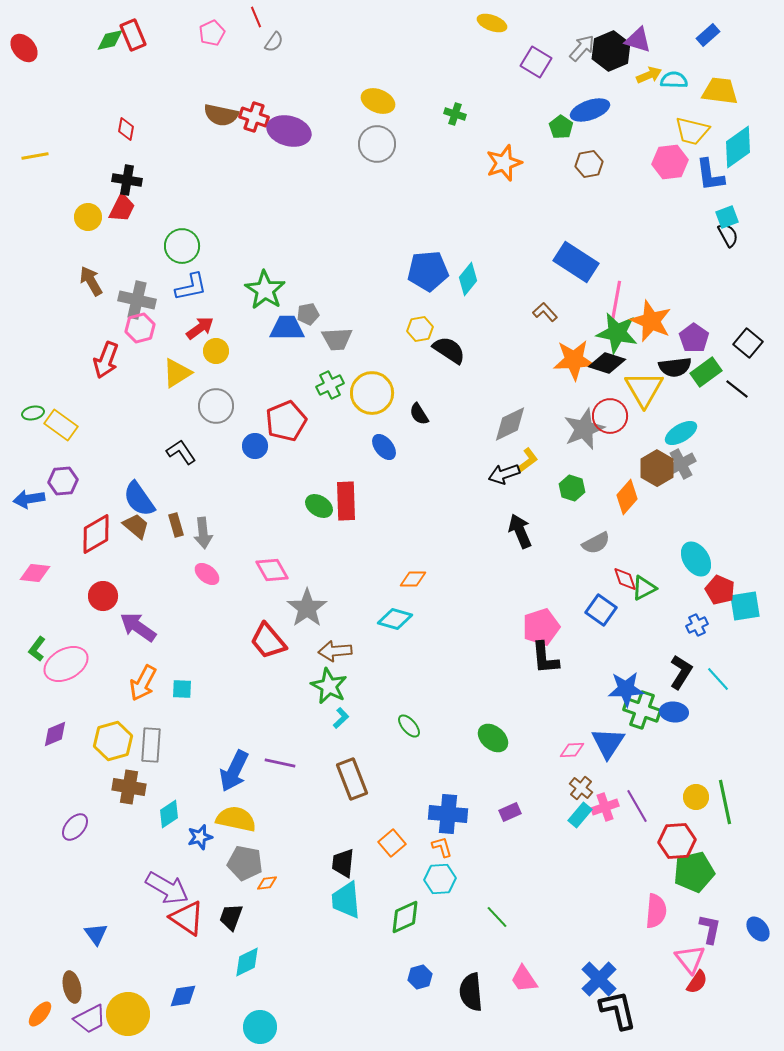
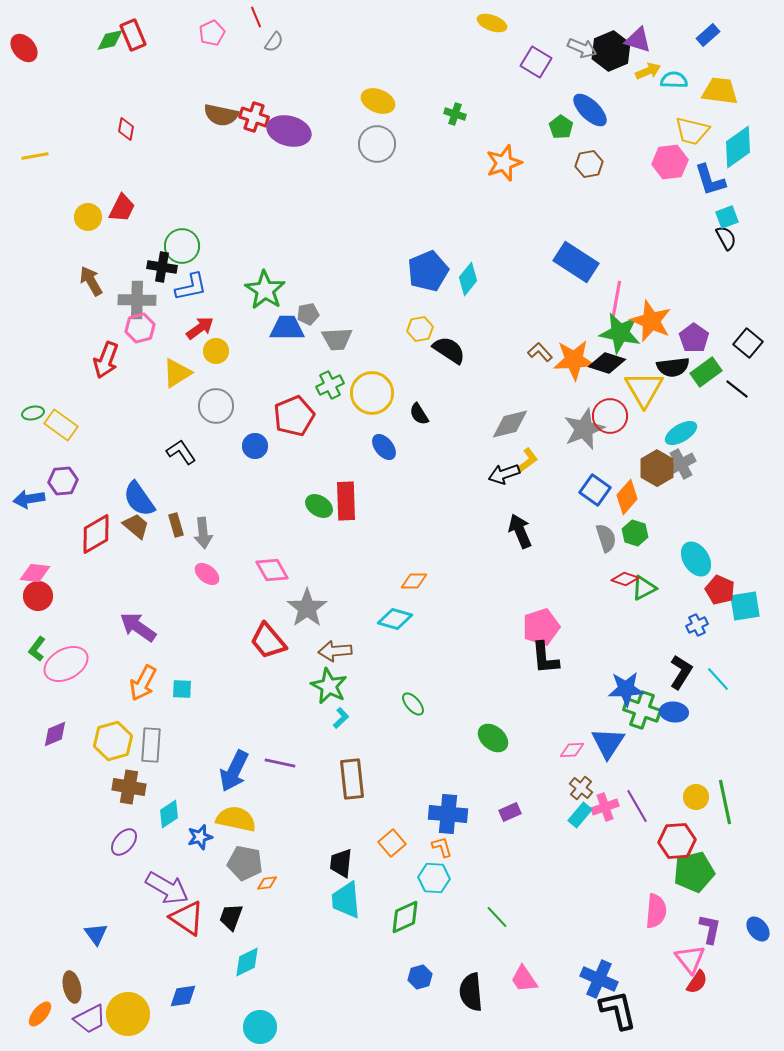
gray arrow at (582, 48): rotated 72 degrees clockwise
yellow arrow at (649, 75): moved 1 px left, 4 px up
blue ellipse at (590, 110): rotated 63 degrees clockwise
blue L-shape at (710, 175): moved 5 px down; rotated 9 degrees counterclockwise
black cross at (127, 180): moved 35 px right, 87 px down
black semicircle at (728, 235): moved 2 px left, 3 px down
blue pentagon at (428, 271): rotated 18 degrees counterclockwise
gray cross at (137, 300): rotated 12 degrees counterclockwise
brown L-shape at (545, 312): moved 5 px left, 40 px down
green star at (617, 333): moved 3 px right
black semicircle at (675, 367): moved 2 px left
red pentagon at (286, 421): moved 8 px right, 5 px up
gray diamond at (510, 424): rotated 12 degrees clockwise
green hexagon at (572, 488): moved 63 px right, 45 px down
gray semicircle at (596, 543): moved 10 px right, 5 px up; rotated 80 degrees counterclockwise
orange diamond at (413, 579): moved 1 px right, 2 px down
red diamond at (625, 579): rotated 52 degrees counterclockwise
red circle at (103, 596): moved 65 px left
blue square at (601, 610): moved 6 px left, 120 px up
green ellipse at (409, 726): moved 4 px right, 22 px up
brown rectangle at (352, 779): rotated 15 degrees clockwise
purple ellipse at (75, 827): moved 49 px right, 15 px down
black trapezoid at (343, 863): moved 2 px left
cyan hexagon at (440, 879): moved 6 px left, 1 px up; rotated 8 degrees clockwise
blue cross at (599, 979): rotated 21 degrees counterclockwise
